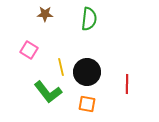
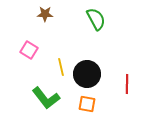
green semicircle: moved 7 px right; rotated 35 degrees counterclockwise
black circle: moved 2 px down
green L-shape: moved 2 px left, 6 px down
